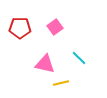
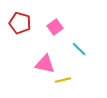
red pentagon: moved 5 px up; rotated 15 degrees clockwise
cyan line: moved 9 px up
yellow line: moved 2 px right, 3 px up
